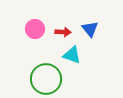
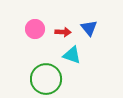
blue triangle: moved 1 px left, 1 px up
